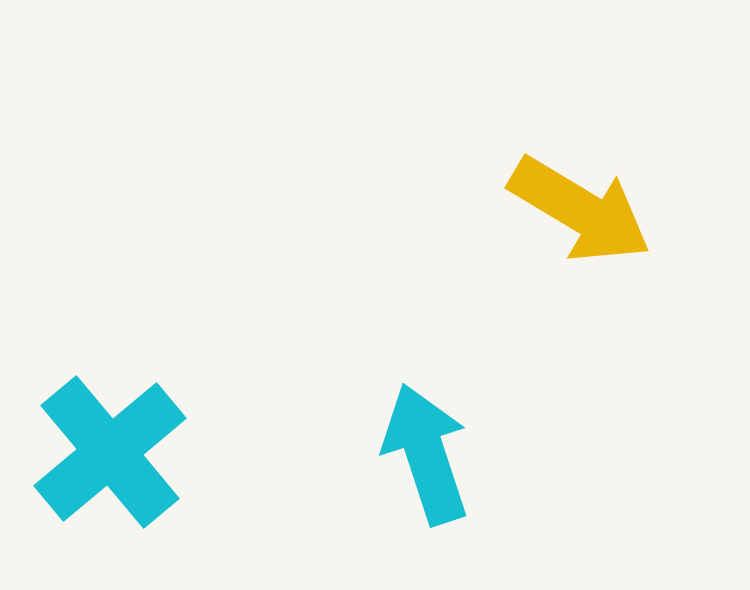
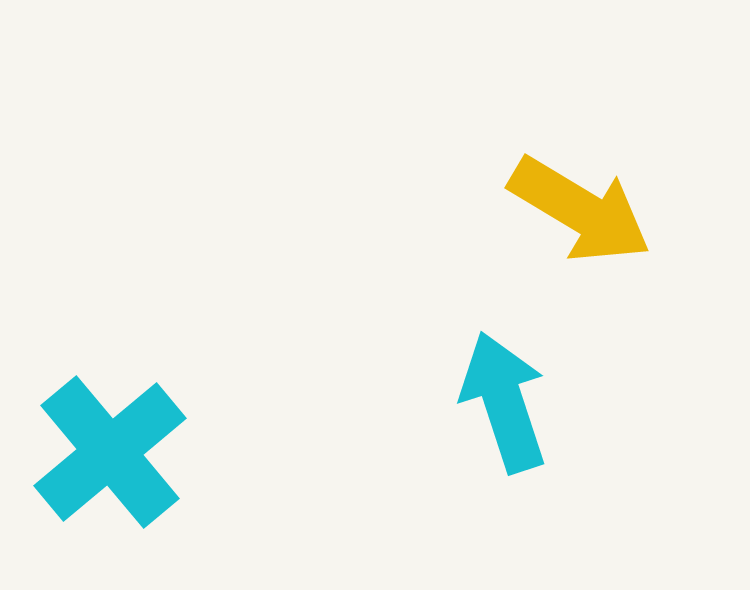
cyan arrow: moved 78 px right, 52 px up
